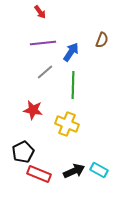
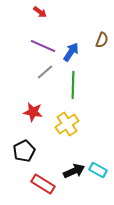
red arrow: rotated 16 degrees counterclockwise
purple line: moved 3 px down; rotated 30 degrees clockwise
red star: moved 2 px down
yellow cross: rotated 35 degrees clockwise
black pentagon: moved 1 px right, 1 px up
cyan rectangle: moved 1 px left
red rectangle: moved 4 px right, 10 px down; rotated 10 degrees clockwise
